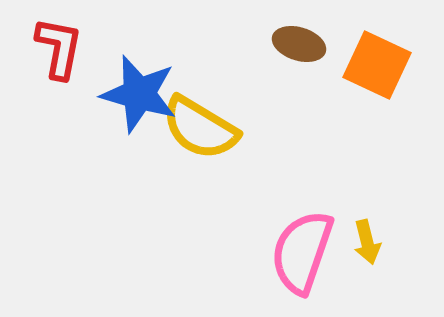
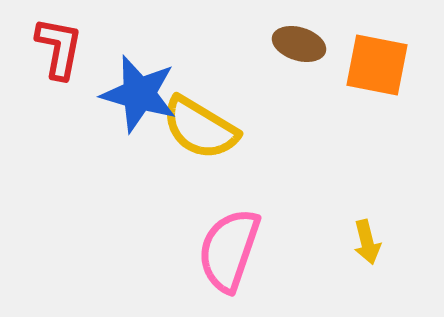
orange square: rotated 14 degrees counterclockwise
pink semicircle: moved 73 px left, 2 px up
